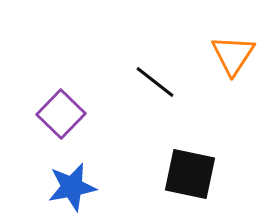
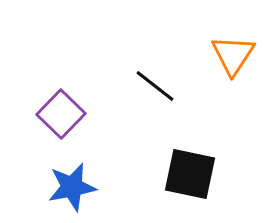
black line: moved 4 px down
